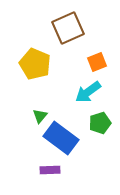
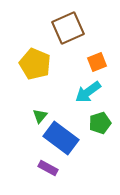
purple rectangle: moved 2 px left, 2 px up; rotated 30 degrees clockwise
